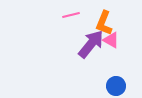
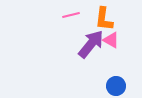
orange L-shape: moved 4 px up; rotated 15 degrees counterclockwise
